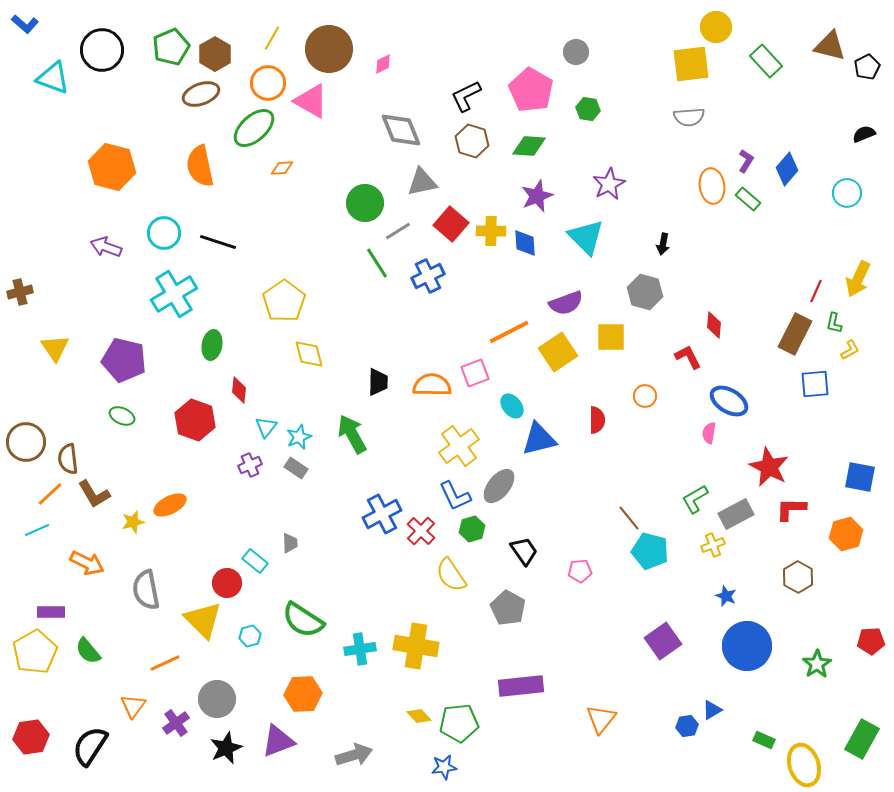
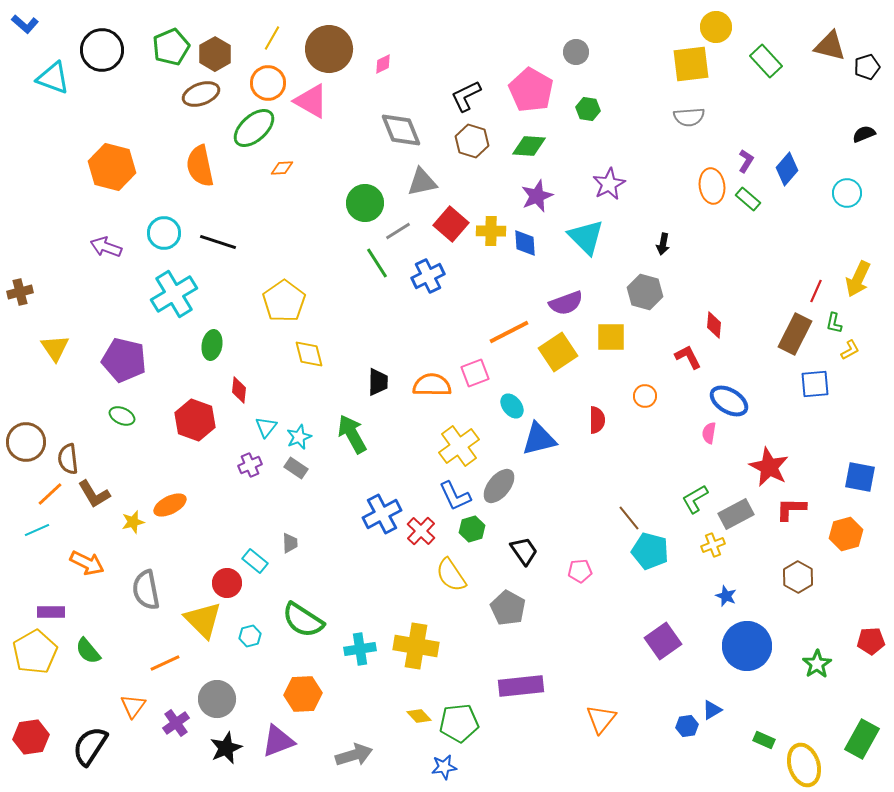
black pentagon at (867, 67): rotated 10 degrees clockwise
